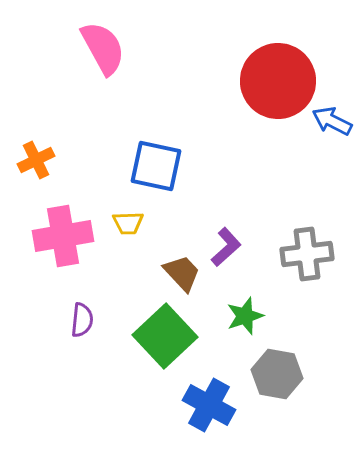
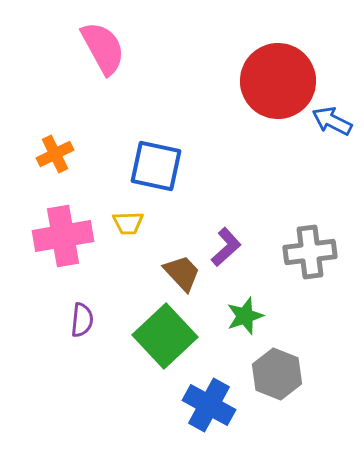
orange cross: moved 19 px right, 6 px up
gray cross: moved 3 px right, 2 px up
gray hexagon: rotated 12 degrees clockwise
